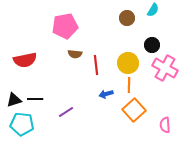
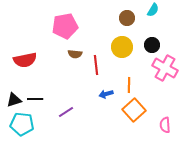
yellow circle: moved 6 px left, 16 px up
